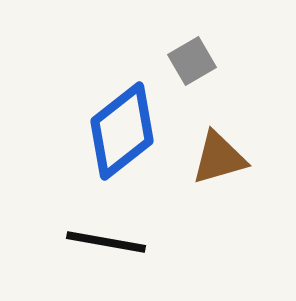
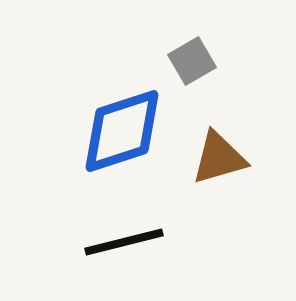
blue diamond: rotated 20 degrees clockwise
black line: moved 18 px right; rotated 24 degrees counterclockwise
